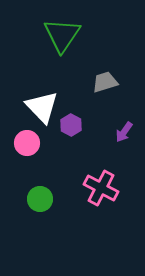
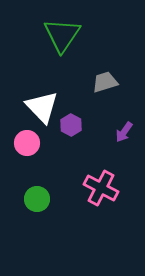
green circle: moved 3 px left
